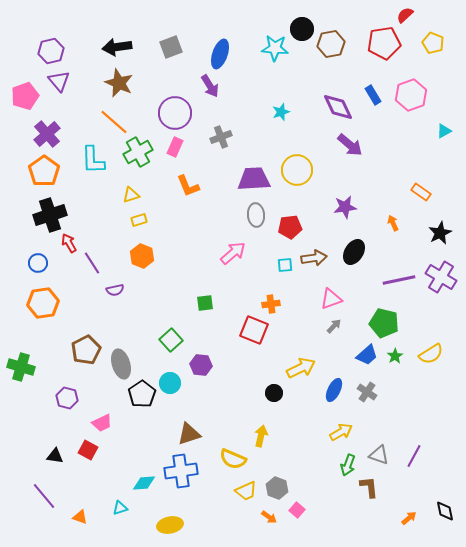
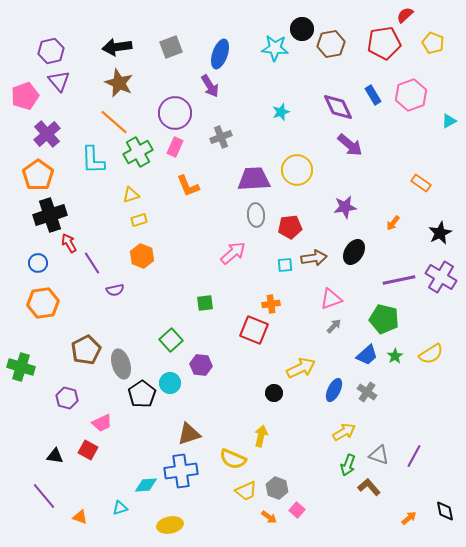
cyan triangle at (444, 131): moved 5 px right, 10 px up
orange pentagon at (44, 171): moved 6 px left, 4 px down
orange rectangle at (421, 192): moved 9 px up
orange arrow at (393, 223): rotated 119 degrees counterclockwise
green pentagon at (384, 323): moved 4 px up
yellow arrow at (341, 432): moved 3 px right
cyan diamond at (144, 483): moved 2 px right, 2 px down
brown L-shape at (369, 487): rotated 35 degrees counterclockwise
